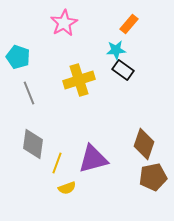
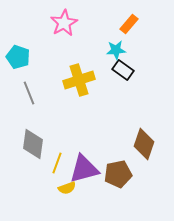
purple triangle: moved 9 px left, 10 px down
brown pentagon: moved 35 px left, 3 px up
